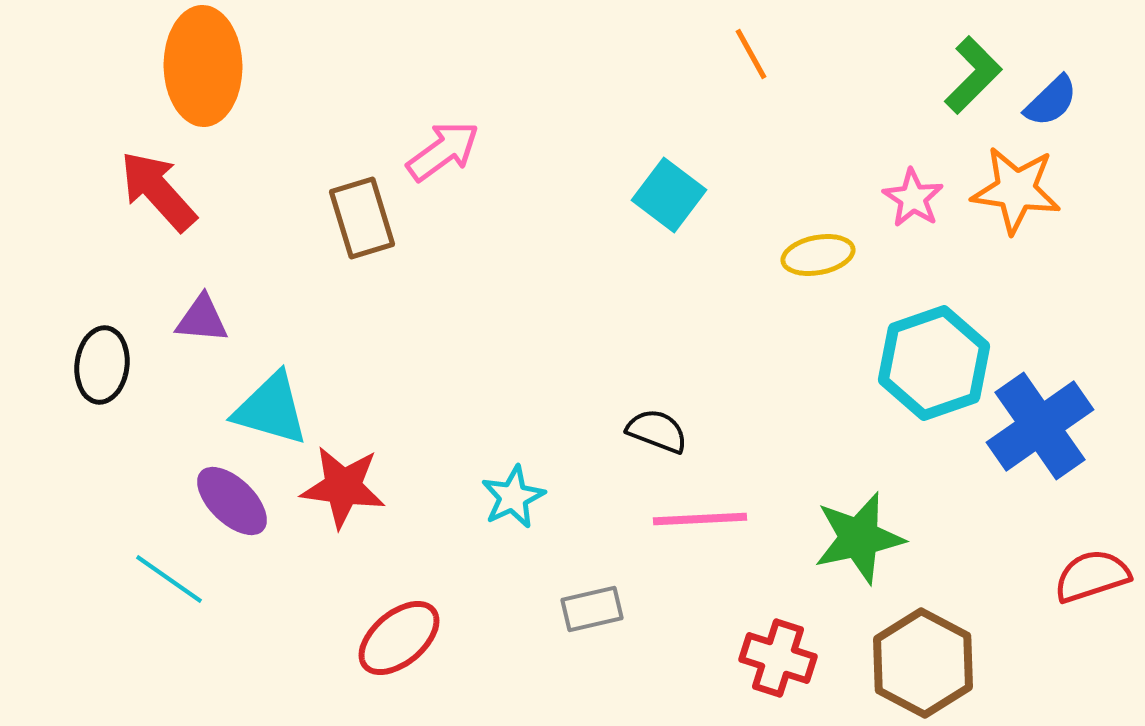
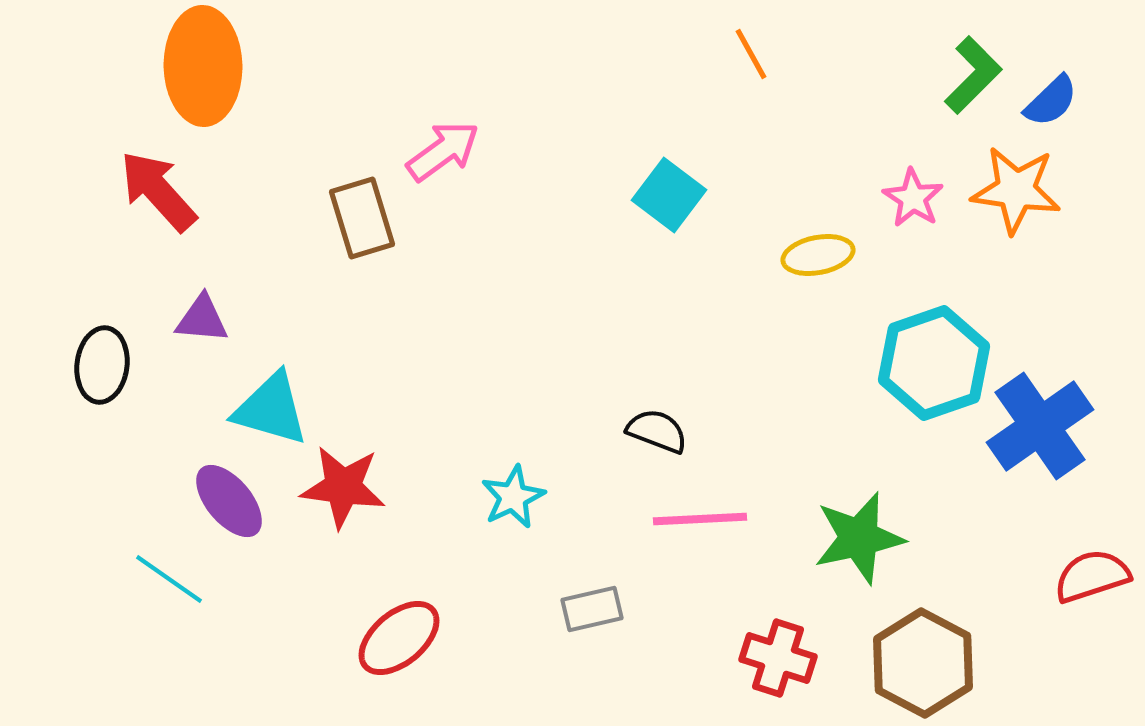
purple ellipse: moved 3 px left; rotated 6 degrees clockwise
